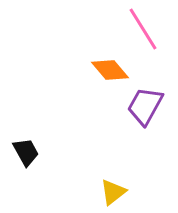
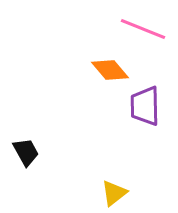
pink line: rotated 36 degrees counterclockwise
purple trapezoid: rotated 30 degrees counterclockwise
yellow triangle: moved 1 px right, 1 px down
